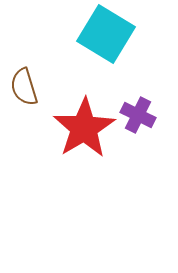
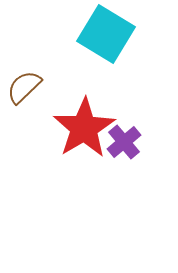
brown semicircle: rotated 63 degrees clockwise
purple cross: moved 14 px left, 27 px down; rotated 24 degrees clockwise
